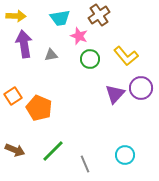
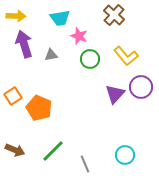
brown cross: moved 15 px right; rotated 15 degrees counterclockwise
purple arrow: rotated 8 degrees counterclockwise
purple circle: moved 1 px up
